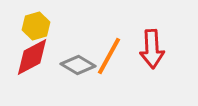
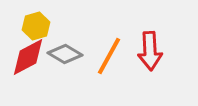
red arrow: moved 2 px left, 2 px down
red diamond: moved 4 px left
gray diamond: moved 13 px left, 11 px up
